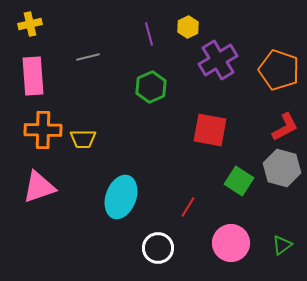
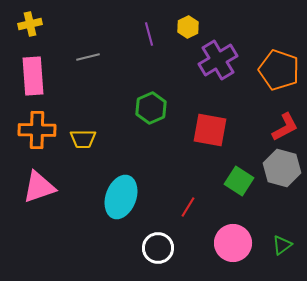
green hexagon: moved 21 px down
orange cross: moved 6 px left
pink circle: moved 2 px right
